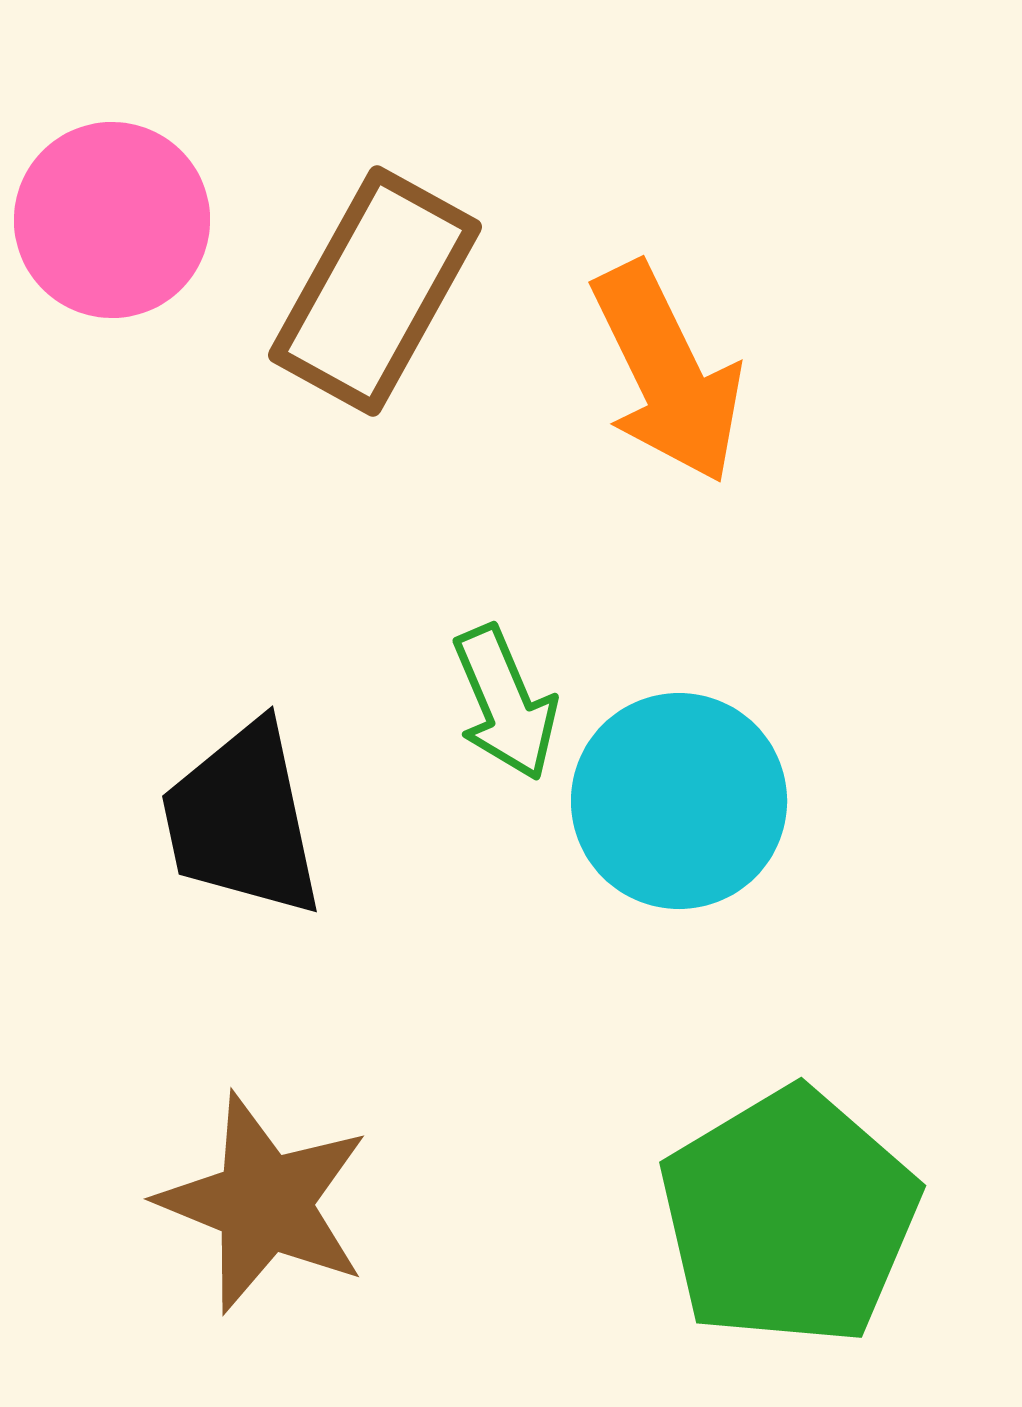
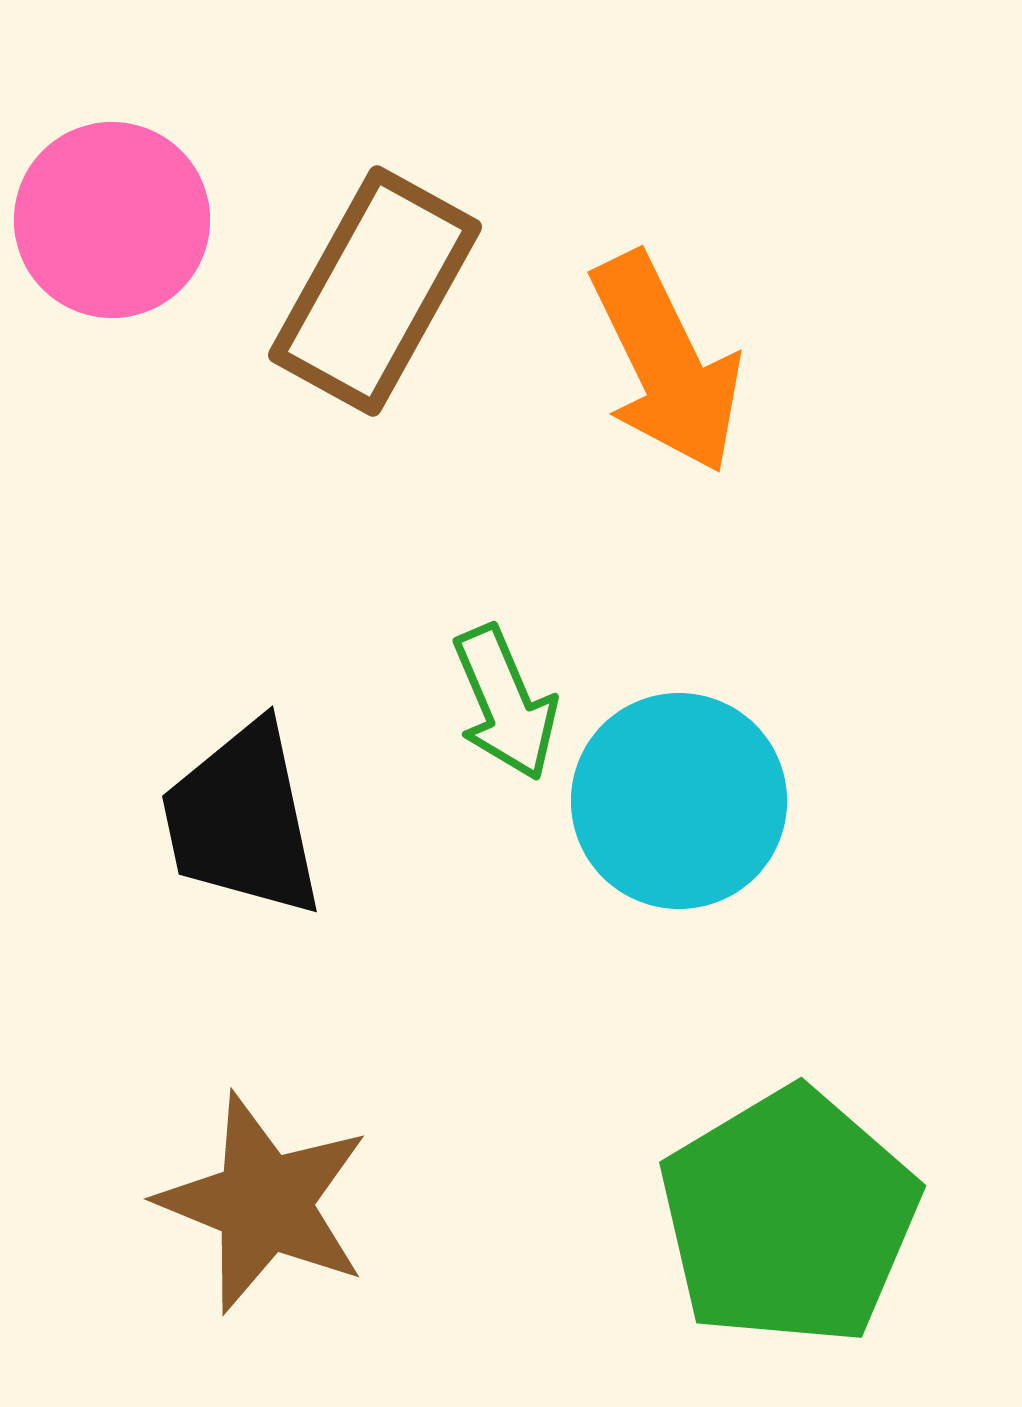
orange arrow: moved 1 px left, 10 px up
